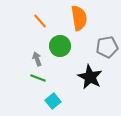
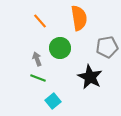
green circle: moved 2 px down
